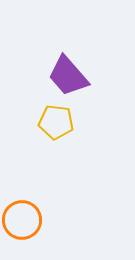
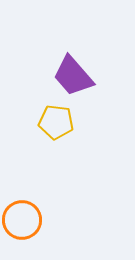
purple trapezoid: moved 5 px right
